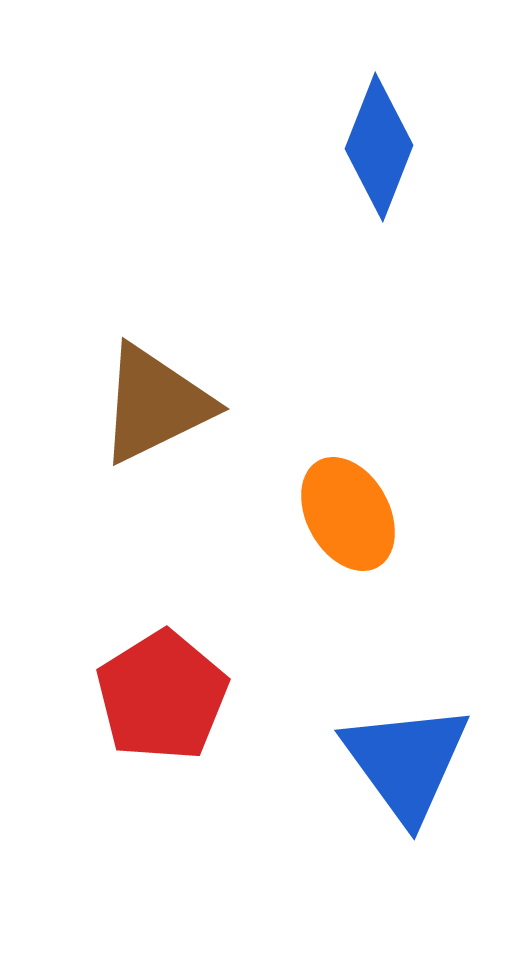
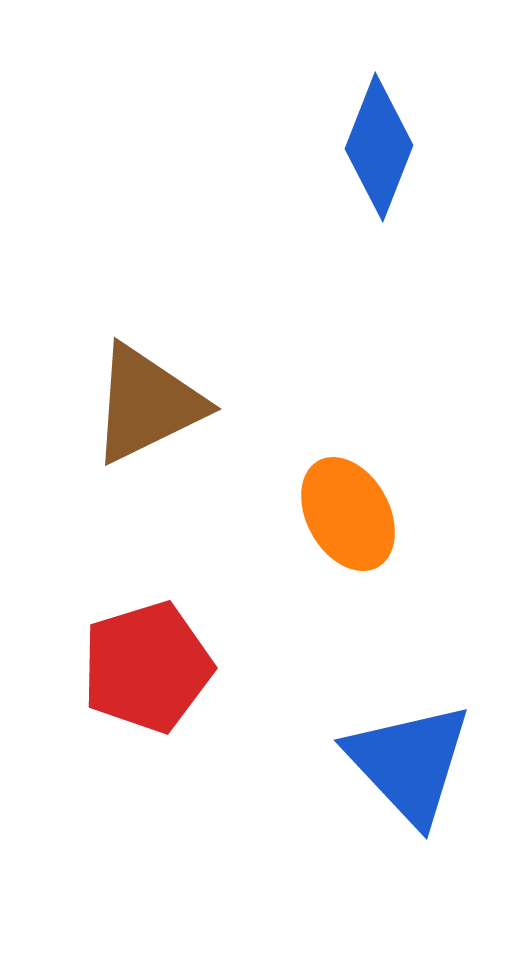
brown triangle: moved 8 px left
red pentagon: moved 15 px left, 29 px up; rotated 15 degrees clockwise
blue triangle: moved 3 px right, 1 px down; rotated 7 degrees counterclockwise
